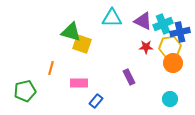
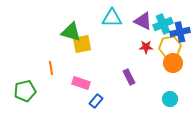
yellow square: rotated 30 degrees counterclockwise
orange line: rotated 24 degrees counterclockwise
pink rectangle: moved 2 px right; rotated 18 degrees clockwise
